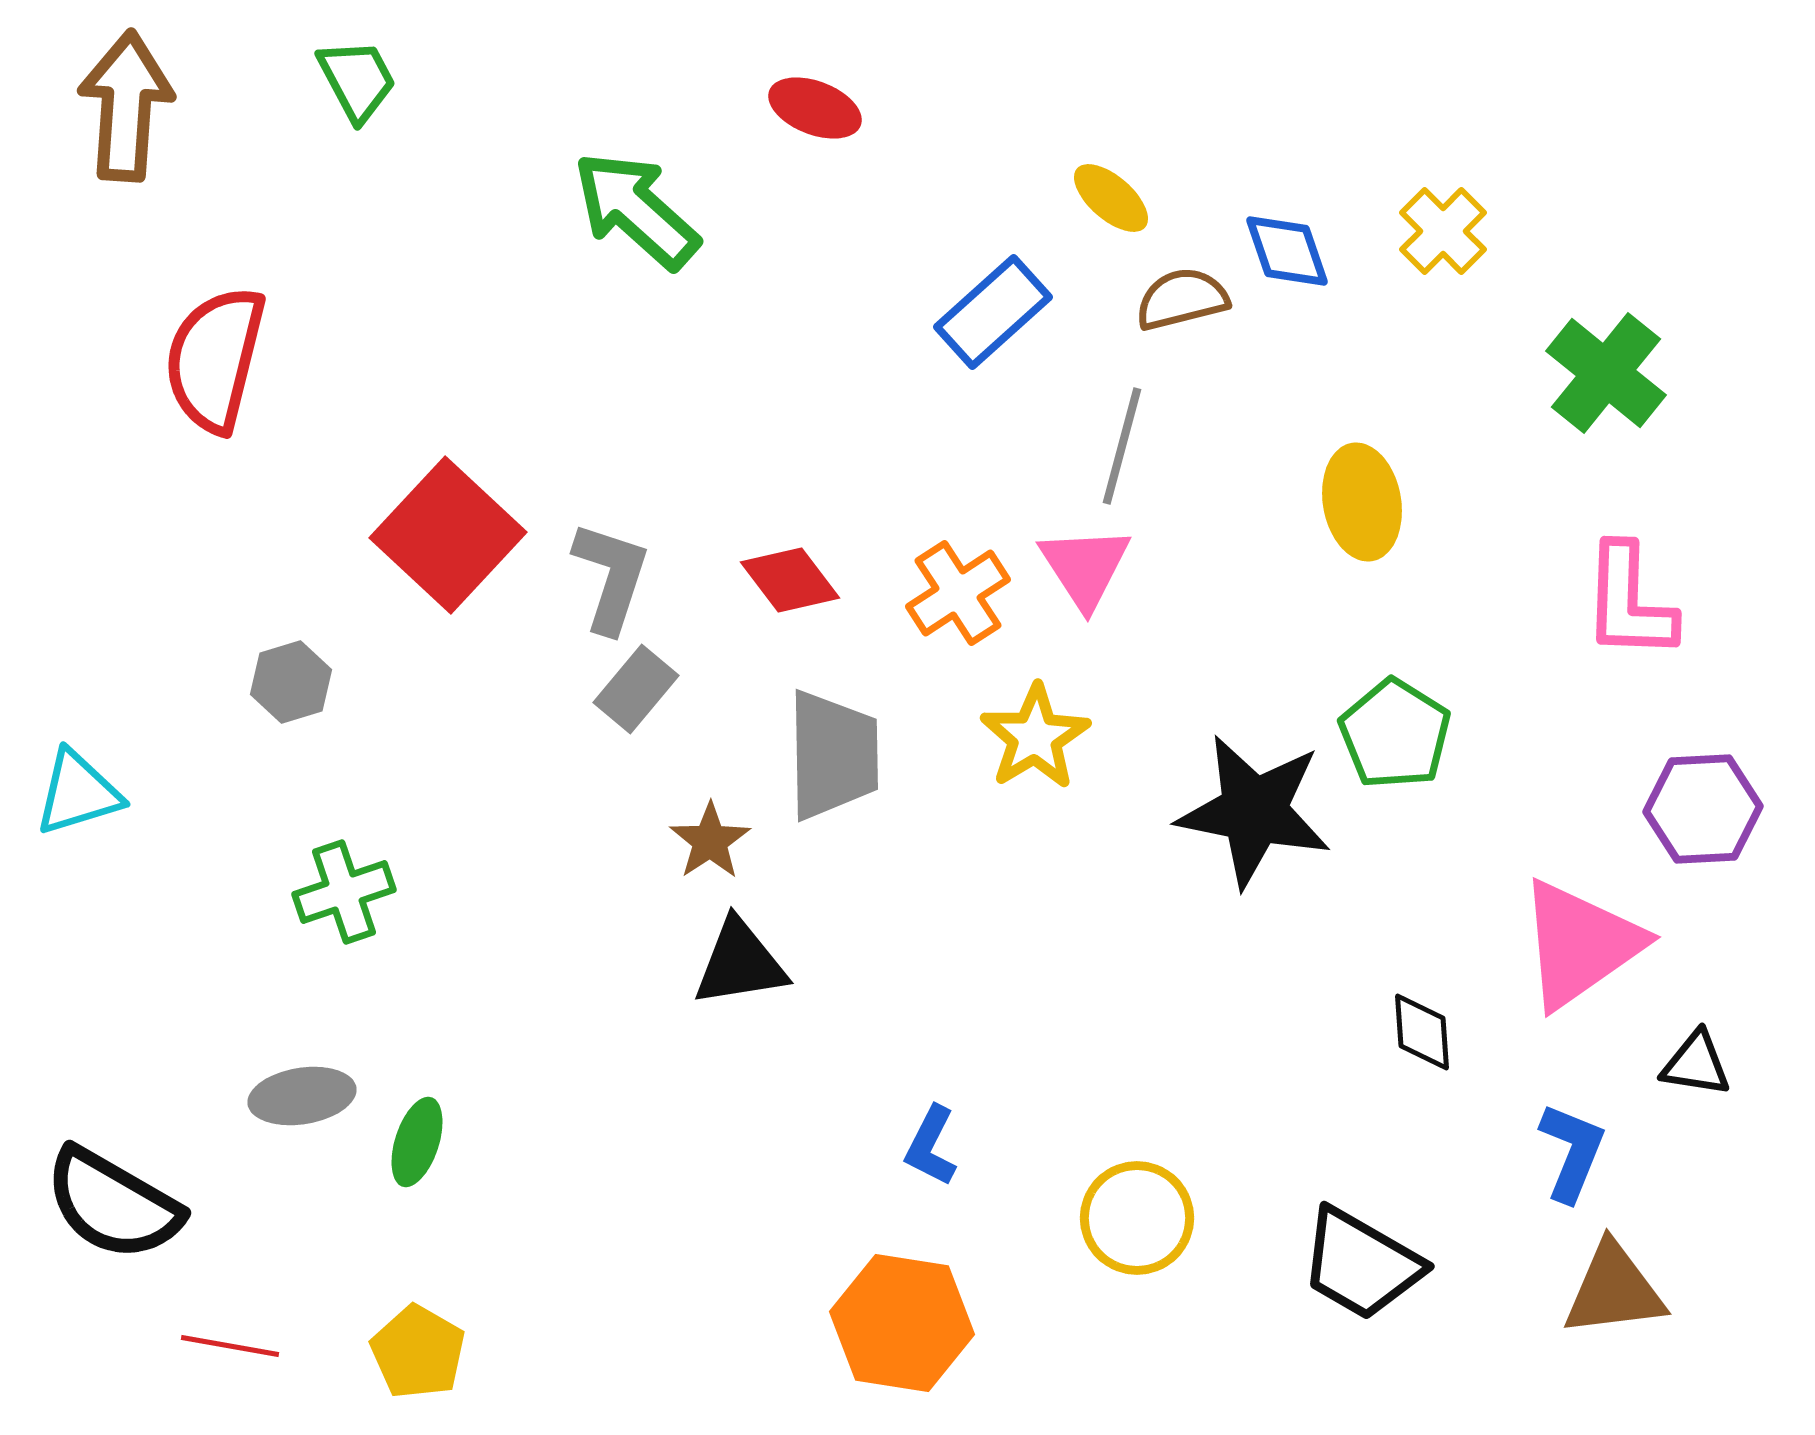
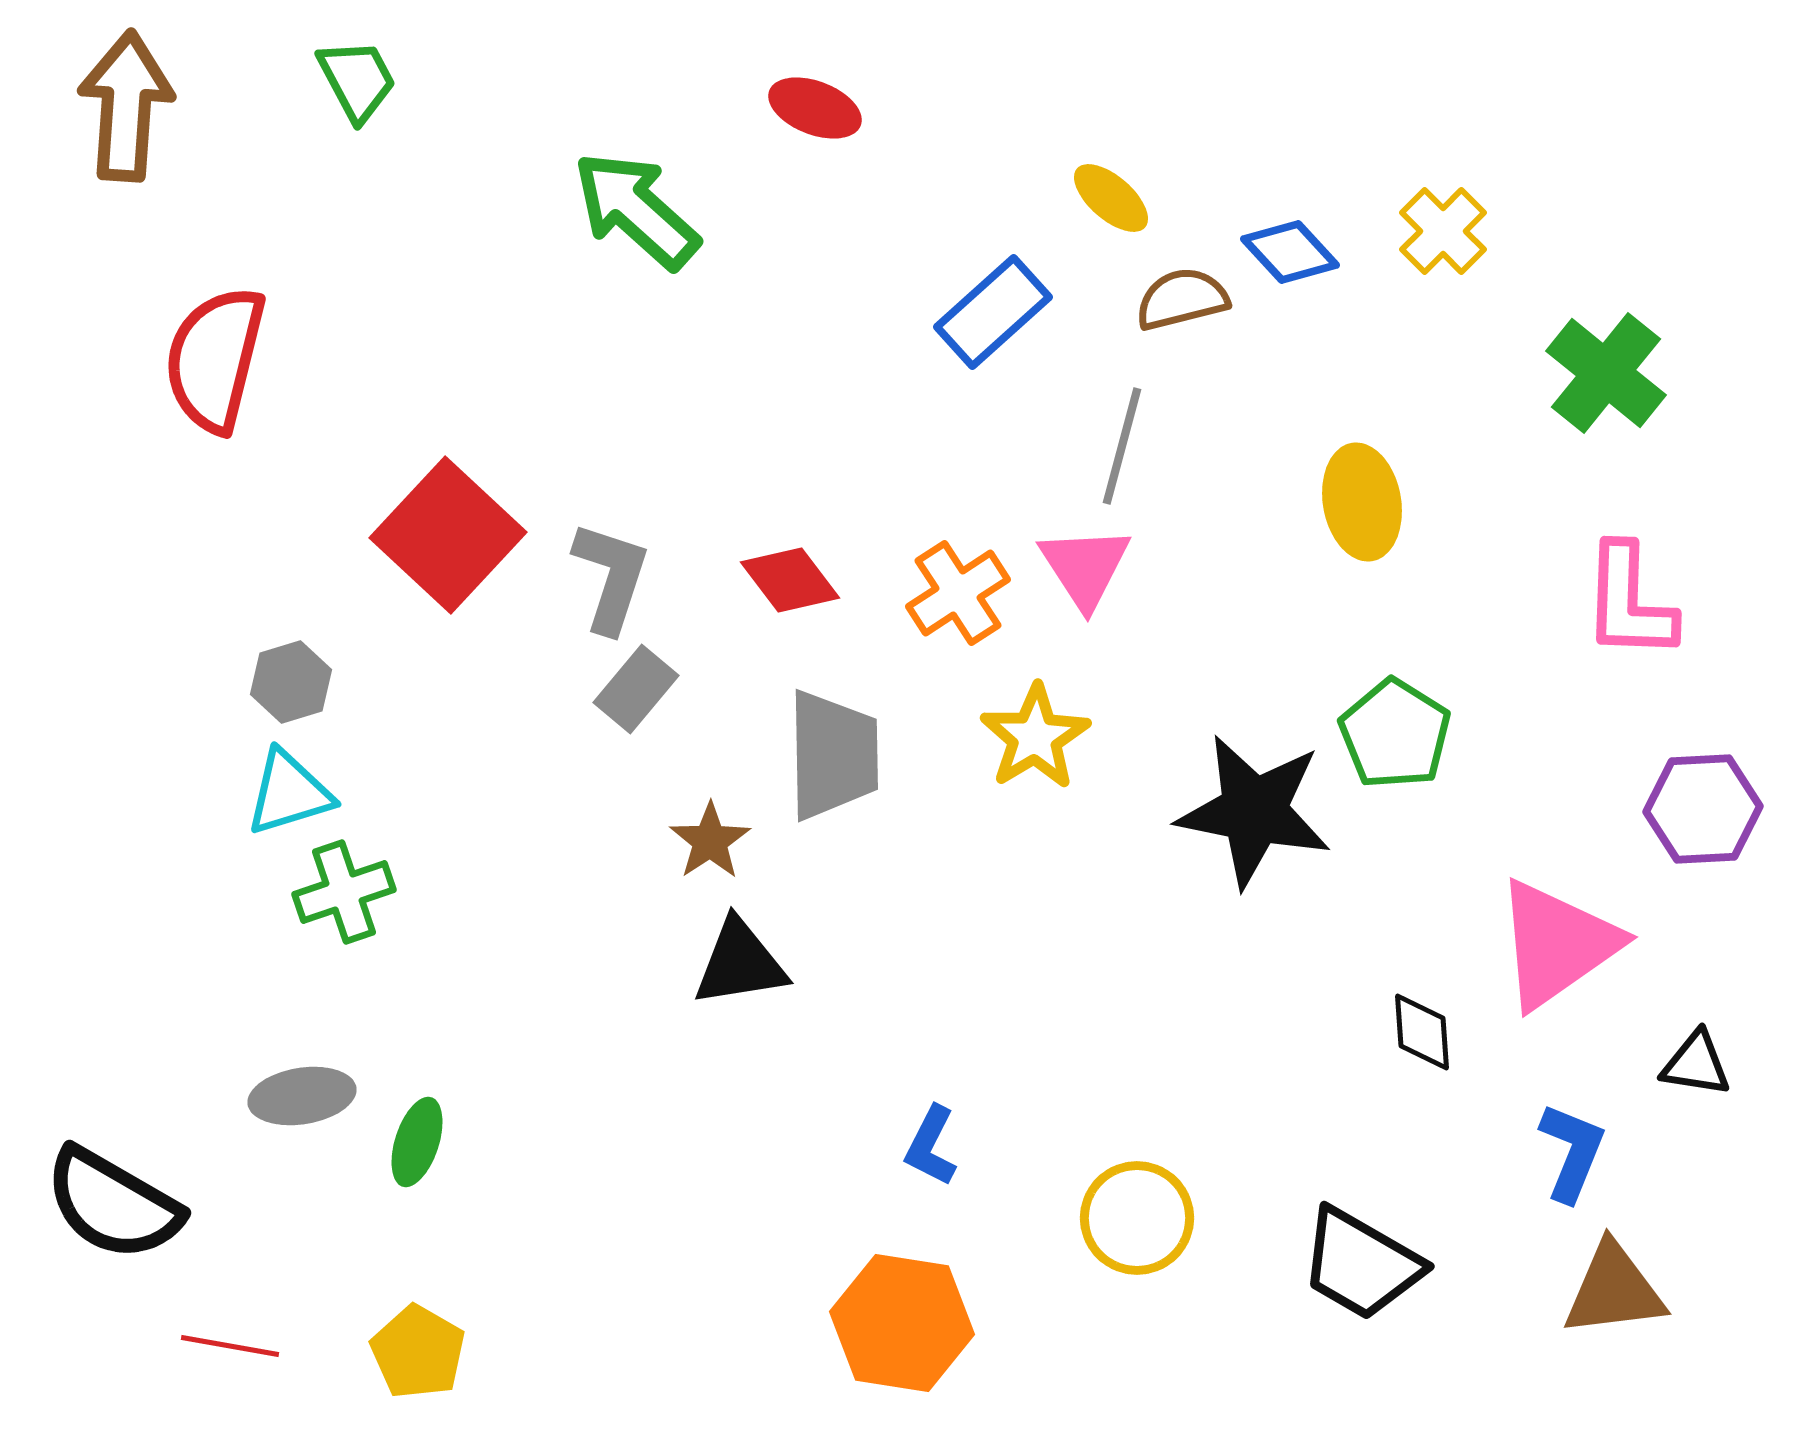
blue diamond at (1287, 251): moved 3 px right, 1 px down; rotated 24 degrees counterclockwise
cyan triangle at (78, 793): moved 211 px right
pink triangle at (1580, 944): moved 23 px left
